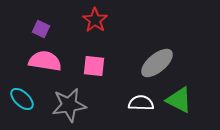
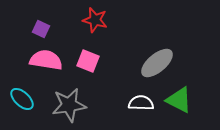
red star: rotated 20 degrees counterclockwise
pink semicircle: moved 1 px right, 1 px up
pink square: moved 6 px left, 5 px up; rotated 15 degrees clockwise
